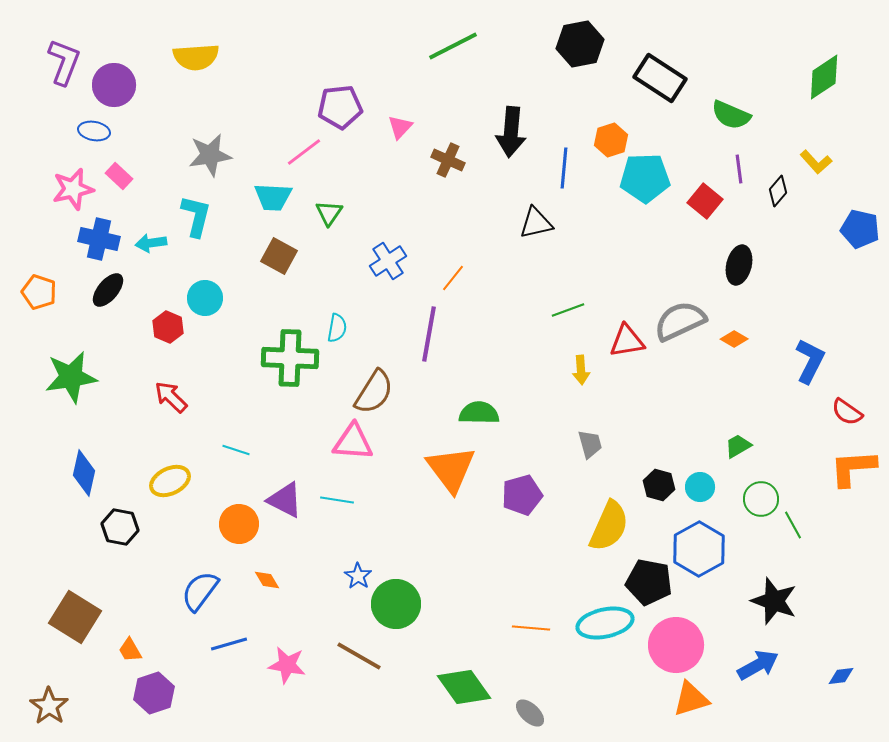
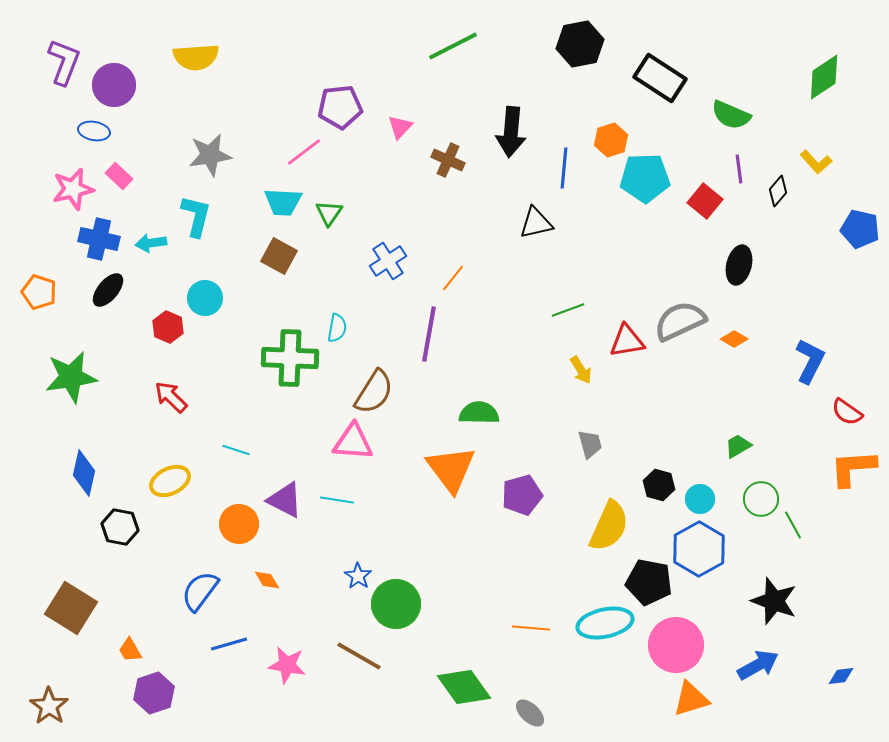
cyan trapezoid at (273, 197): moved 10 px right, 5 px down
yellow arrow at (581, 370): rotated 28 degrees counterclockwise
cyan circle at (700, 487): moved 12 px down
brown square at (75, 617): moved 4 px left, 9 px up
